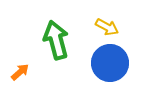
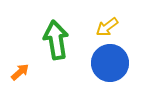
yellow arrow: rotated 115 degrees clockwise
green arrow: rotated 6 degrees clockwise
